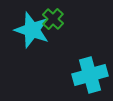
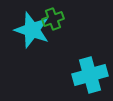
green cross: rotated 25 degrees clockwise
